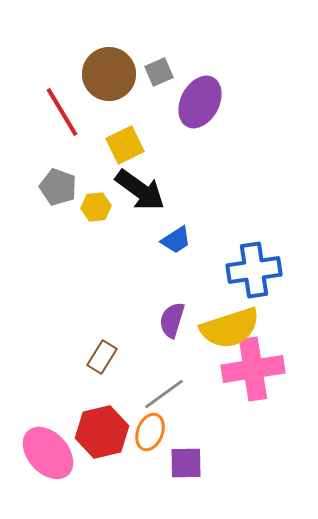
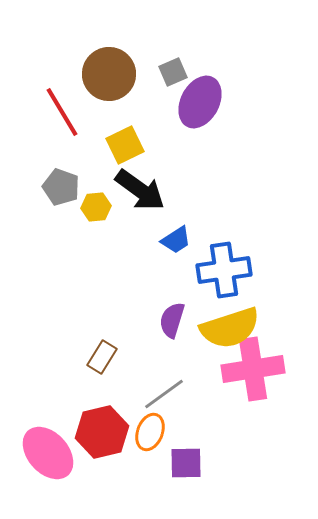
gray square: moved 14 px right
gray pentagon: moved 3 px right
blue cross: moved 30 px left
